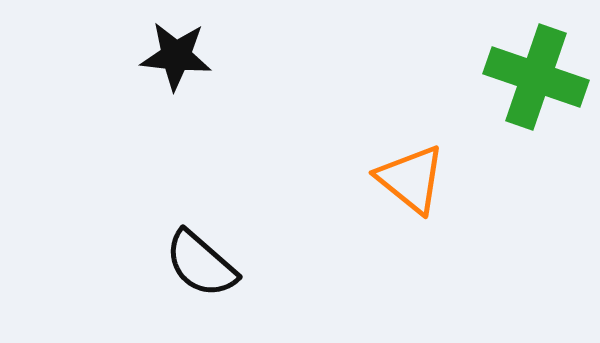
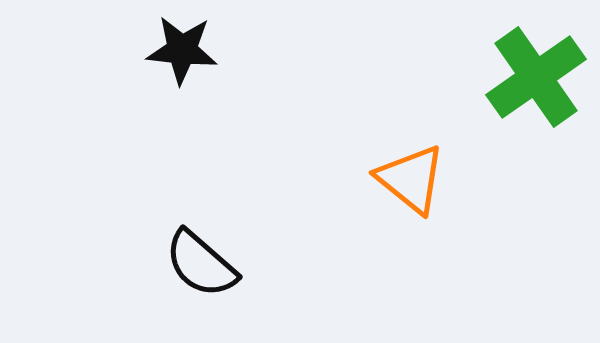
black star: moved 6 px right, 6 px up
green cross: rotated 36 degrees clockwise
